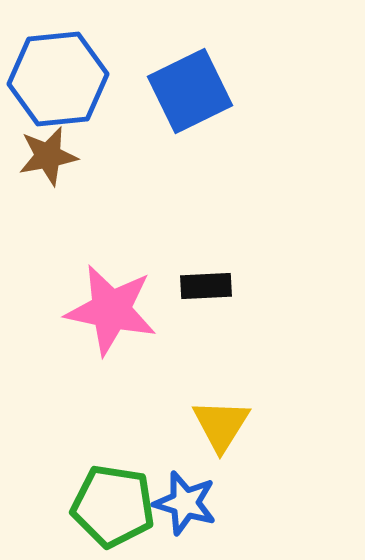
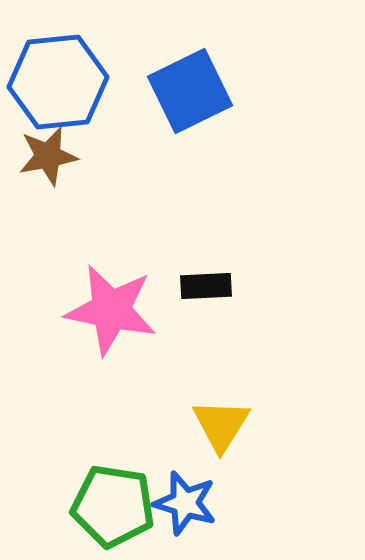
blue hexagon: moved 3 px down
